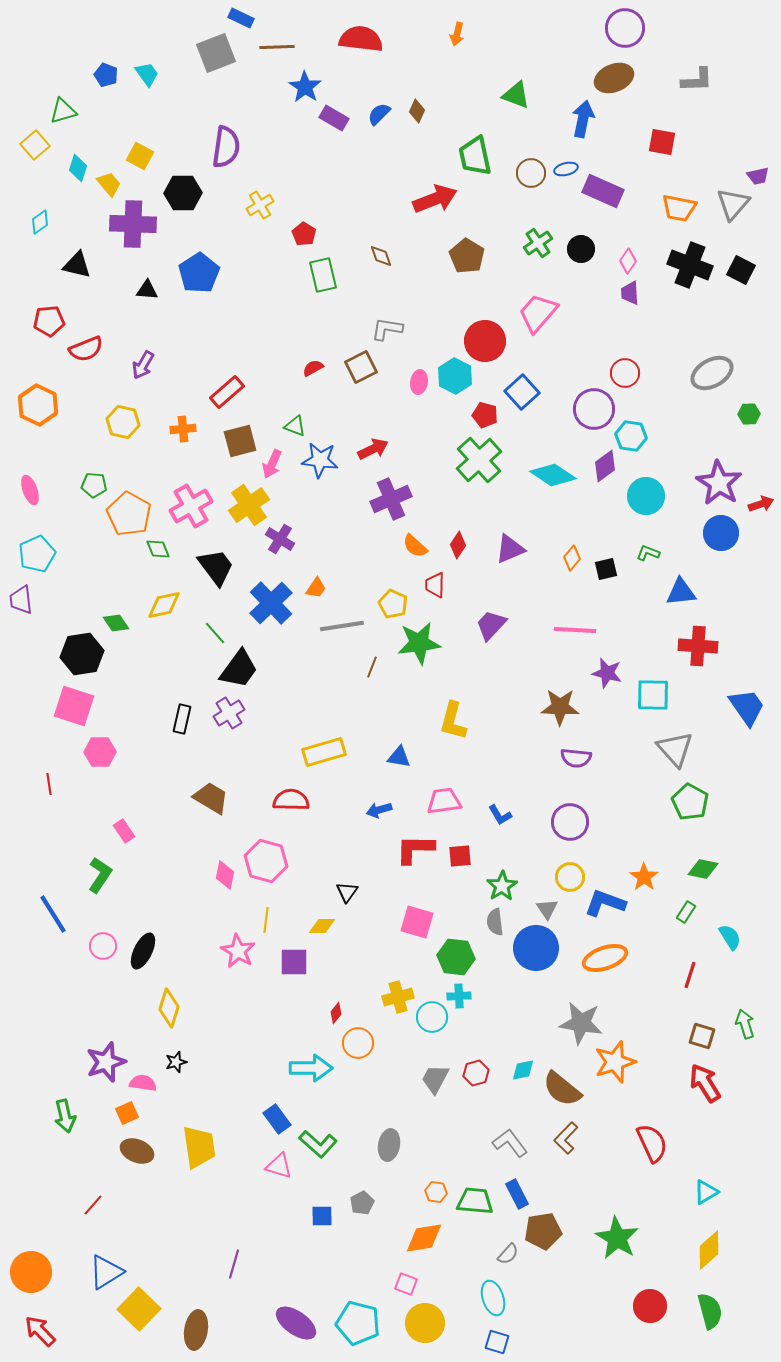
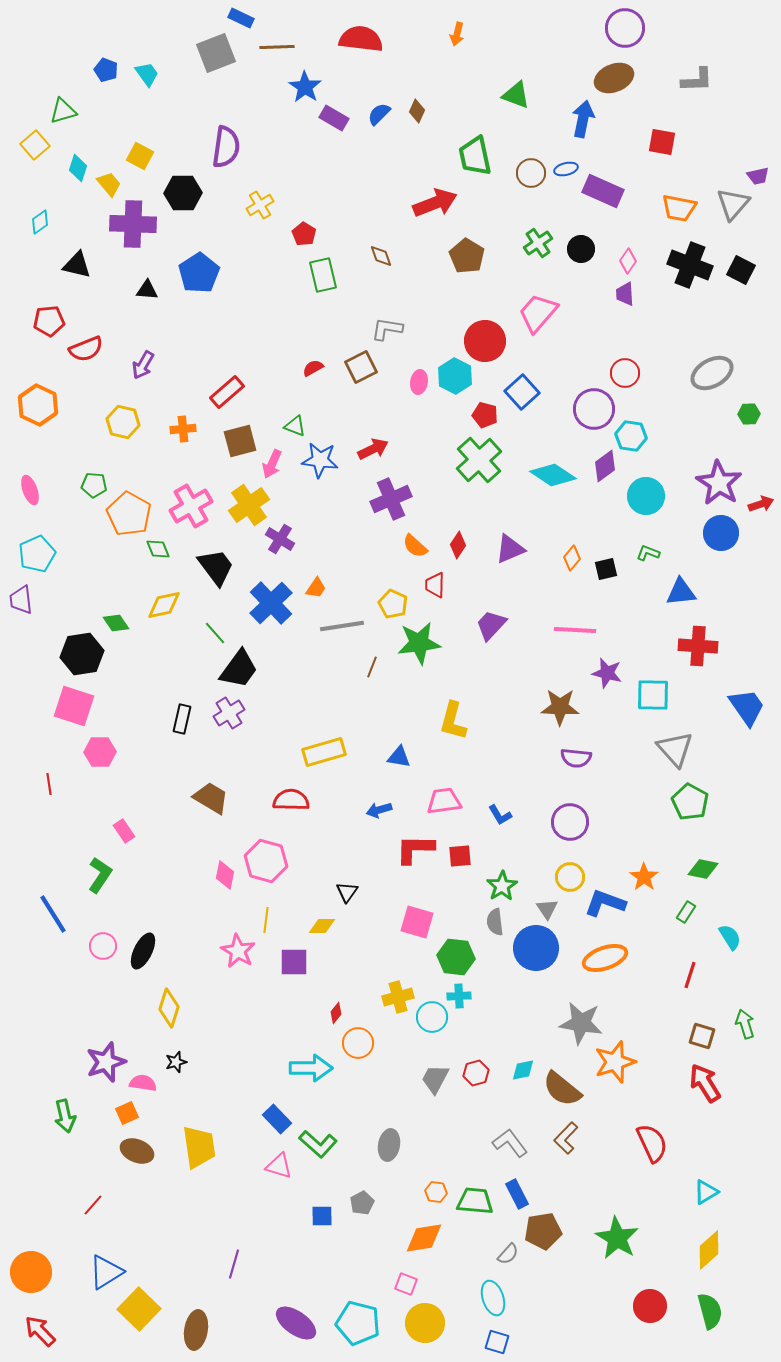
blue pentagon at (106, 75): moved 5 px up
red arrow at (435, 199): moved 4 px down
purple trapezoid at (630, 293): moved 5 px left, 1 px down
blue rectangle at (277, 1119): rotated 8 degrees counterclockwise
